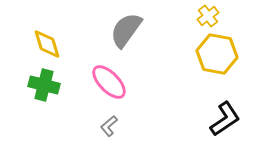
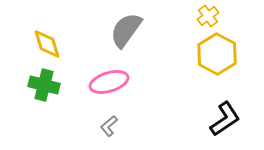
yellow hexagon: rotated 18 degrees clockwise
pink ellipse: rotated 63 degrees counterclockwise
